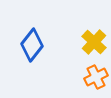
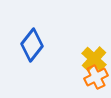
yellow cross: moved 17 px down
